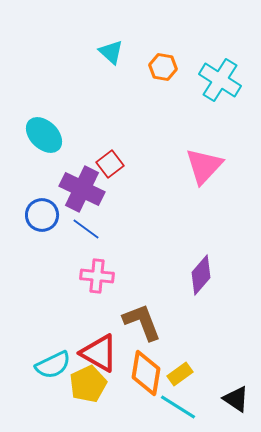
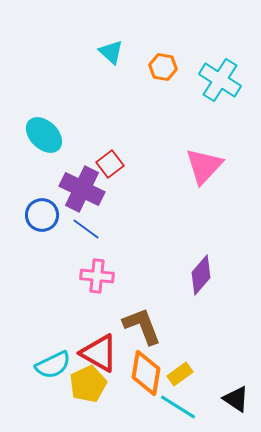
brown L-shape: moved 4 px down
